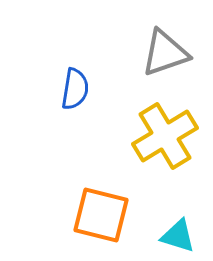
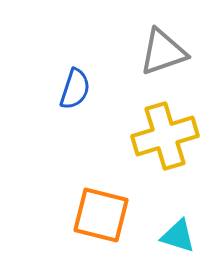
gray triangle: moved 2 px left, 1 px up
blue semicircle: rotated 9 degrees clockwise
yellow cross: rotated 14 degrees clockwise
